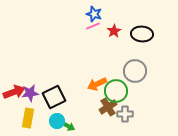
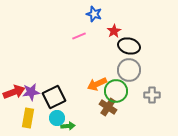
pink line: moved 14 px left, 10 px down
black ellipse: moved 13 px left, 12 px down; rotated 10 degrees clockwise
gray circle: moved 6 px left, 1 px up
purple star: moved 1 px right, 1 px up
brown cross: rotated 24 degrees counterclockwise
gray cross: moved 27 px right, 19 px up
cyan circle: moved 3 px up
green arrow: rotated 32 degrees counterclockwise
